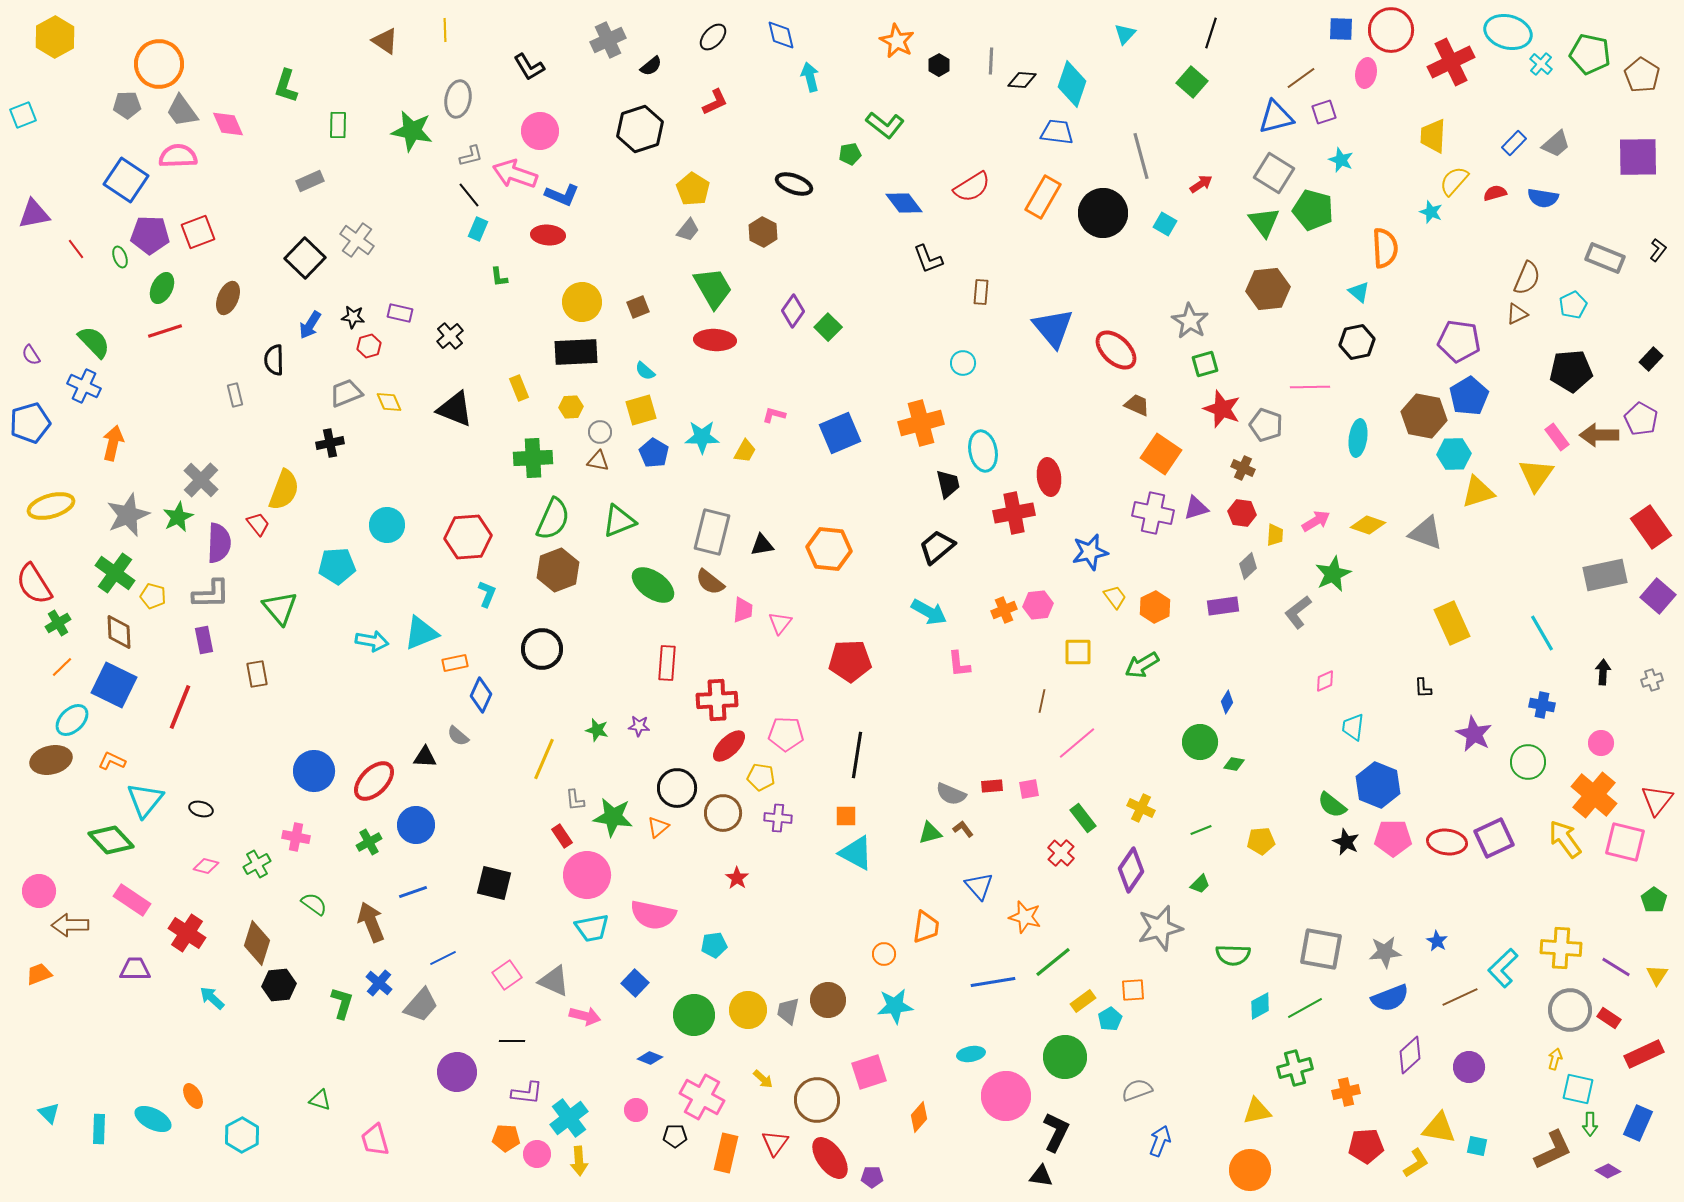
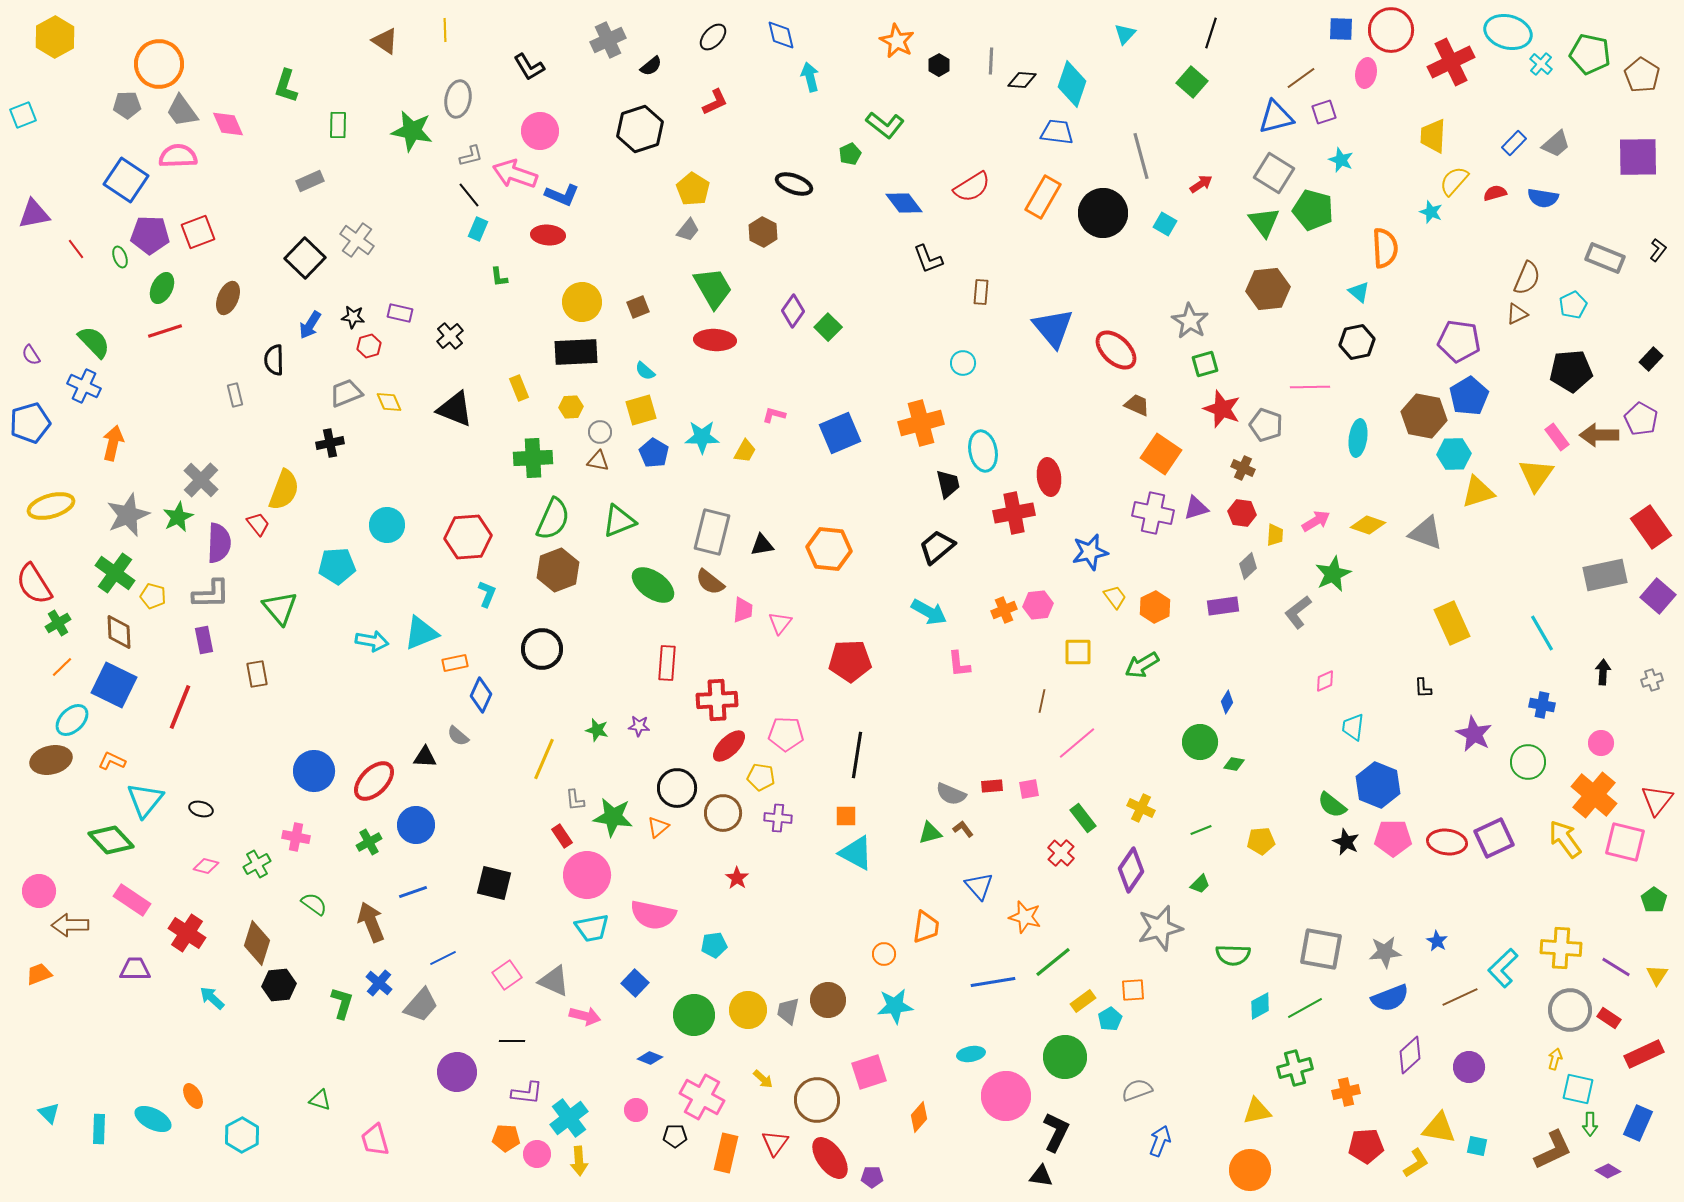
green pentagon at (850, 154): rotated 15 degrees counterclockwise
